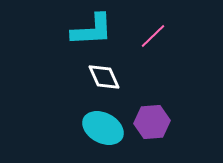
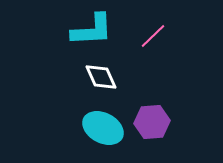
white diamond: moved 3 px left
